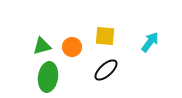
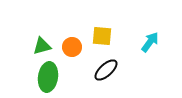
yellow square: moved 3 px left
